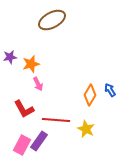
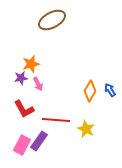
purple star: moved 11 px right, 21 px down
orange diamond: moved 4 px up
